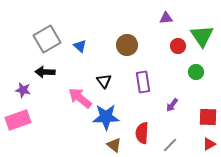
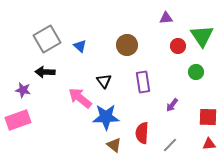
red triangle: rotated 24 degrees clockwise
